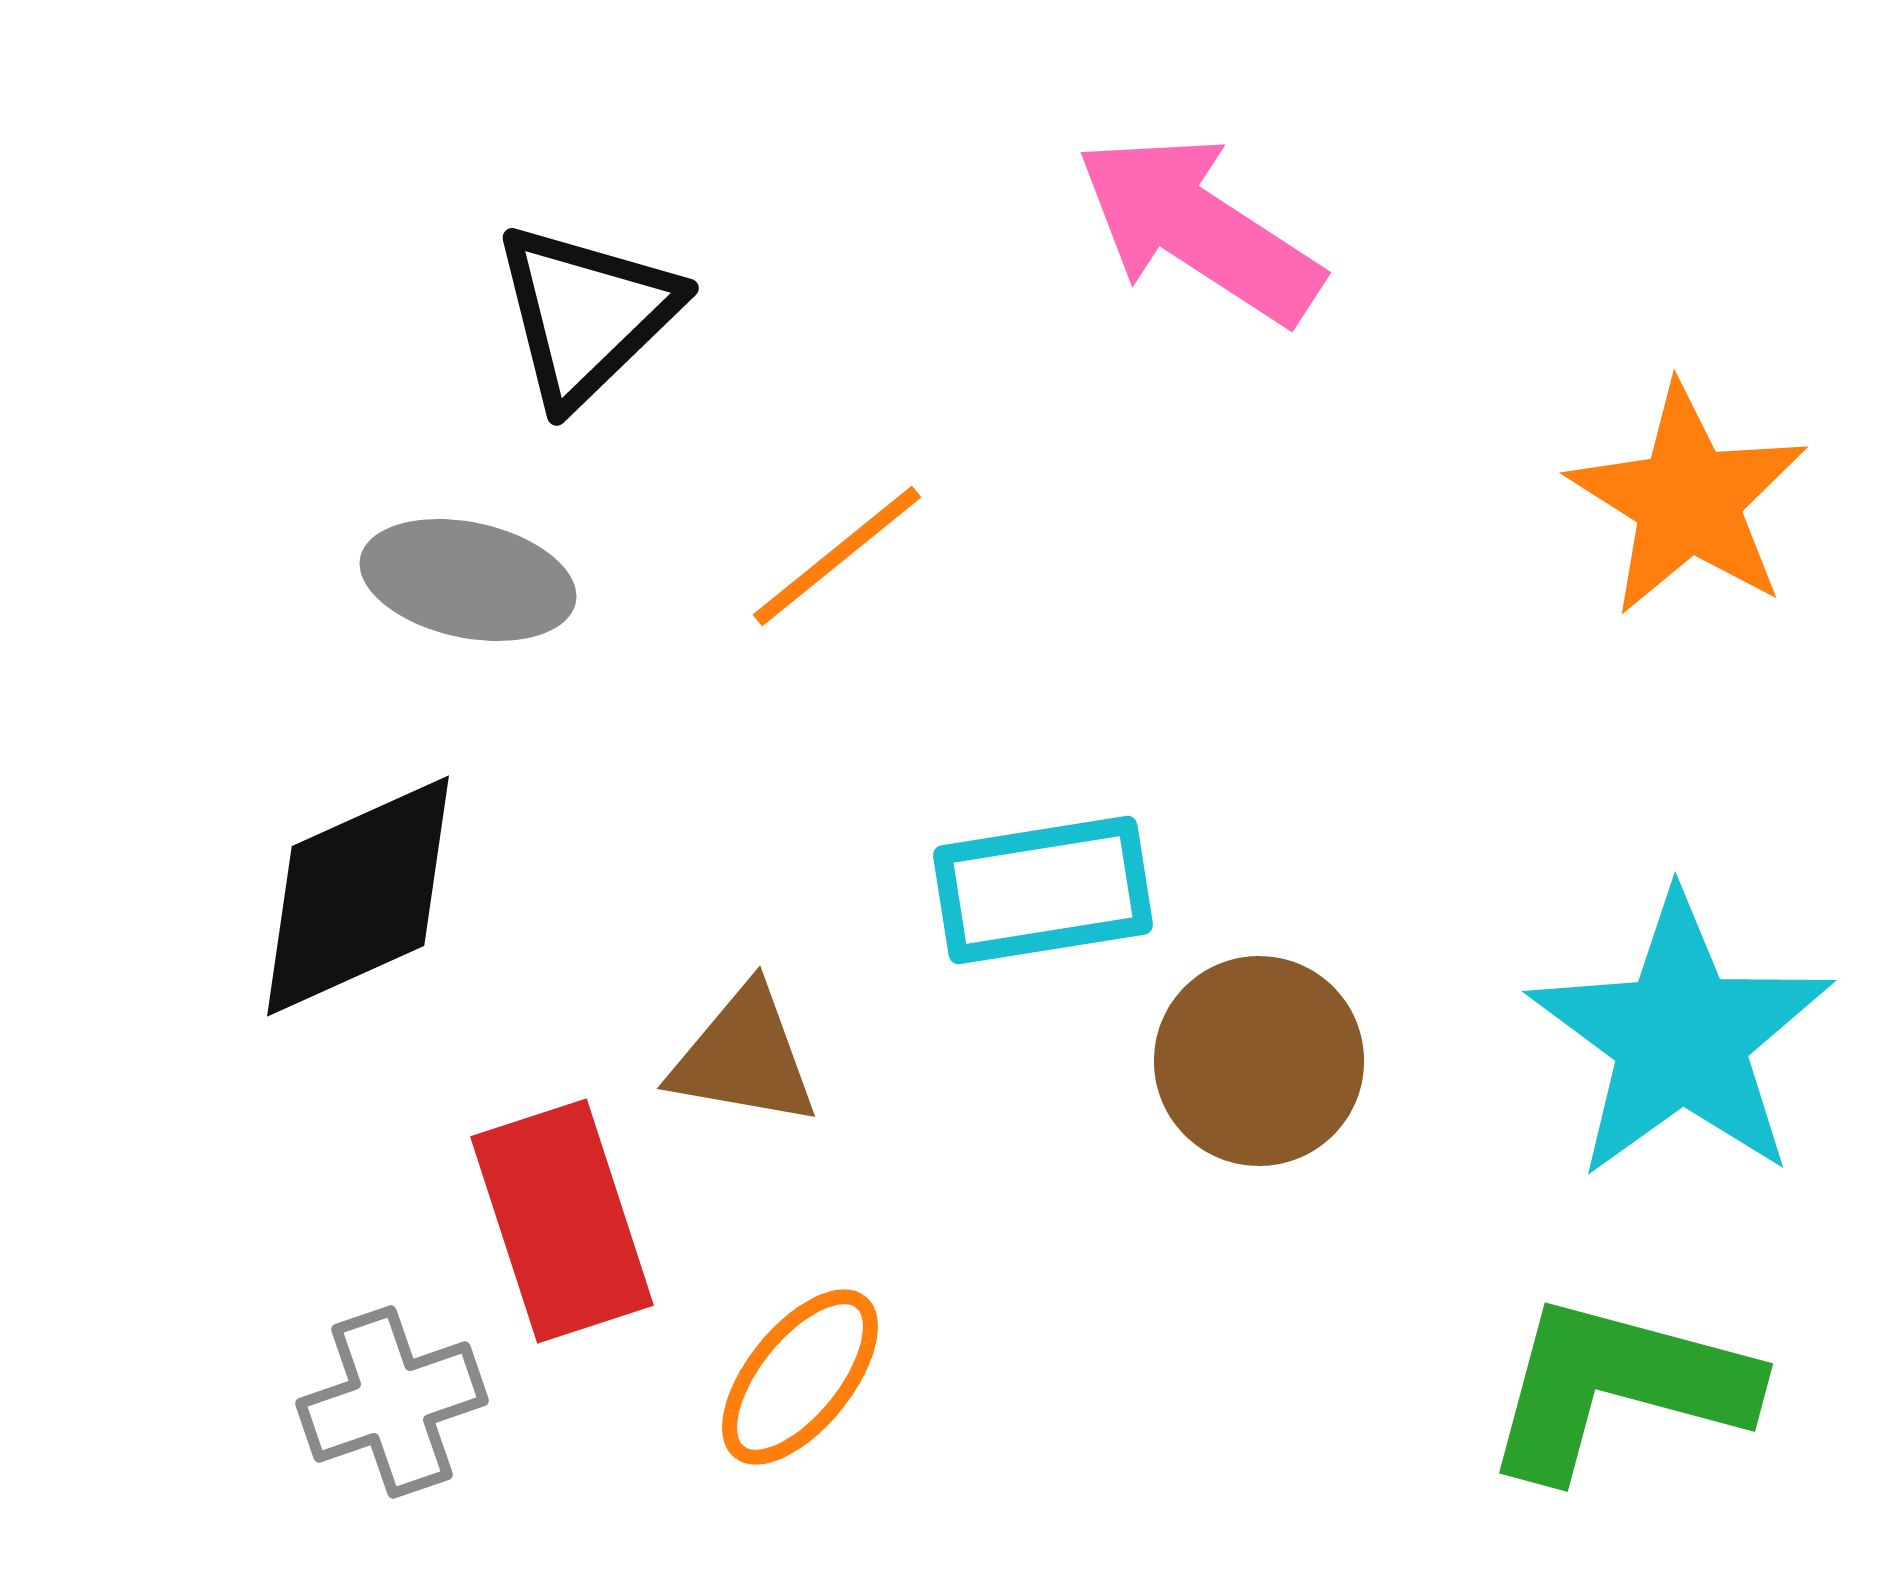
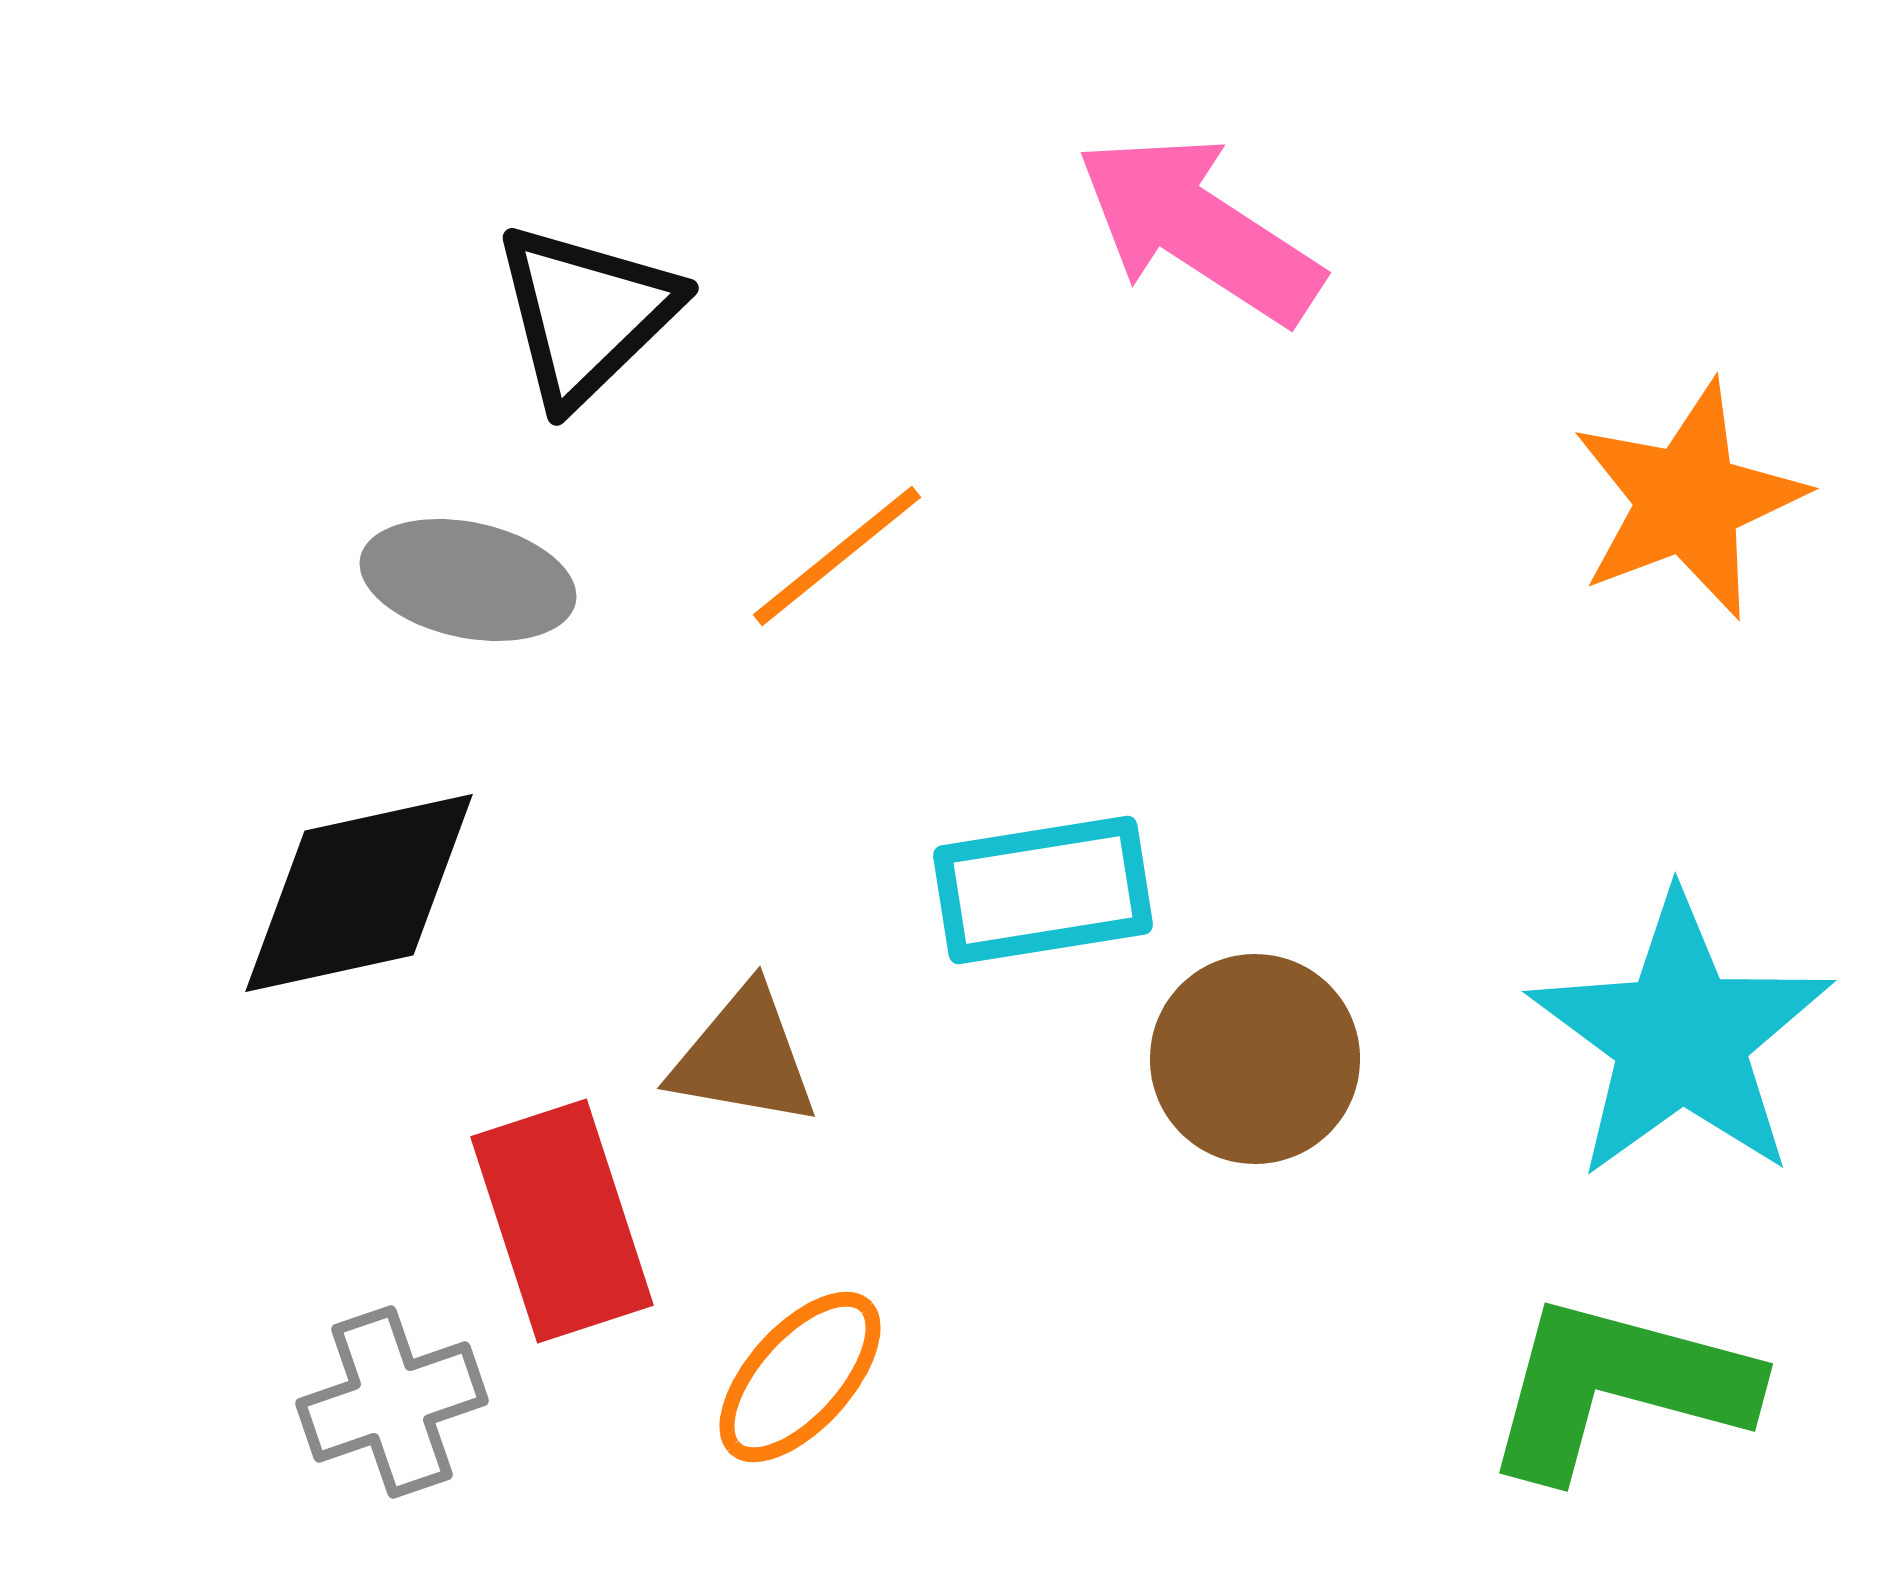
orange star: rotated 19 degrees clockwise
black diamond: moved 1 px right, 3 px up; rotated 12 degrees clockwise
brown circle: moved 4 px left, 2 px up
orange ellipse: rotated 3 degrees clockwise
